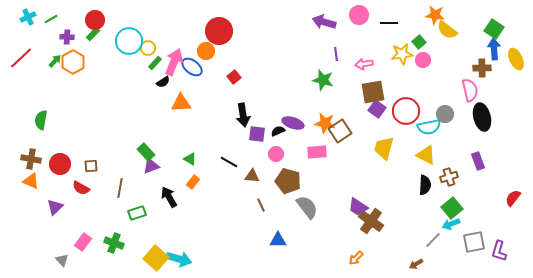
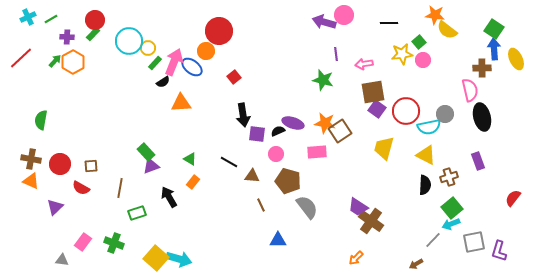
pink circle at (359, 15): moved 15 px left
gray triangle at (62, 260): rotated 40 degrees counterclockwise
